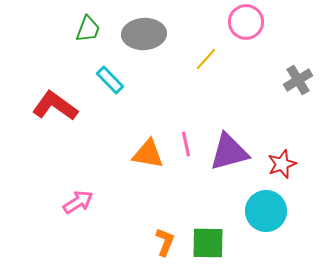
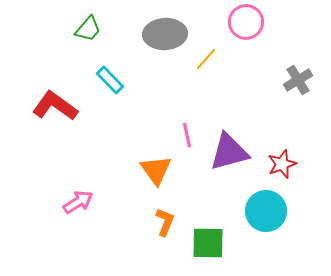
green trapezoid: rotated 20 degrees clockwise
gray ellipse: moved 21 px right
pink line: moved 1 px right, 9 px up
orange triangle: moved 8 px right, 16 px down; rotated 44 degrees clockwise
orange L-shape: moved 20 px up
